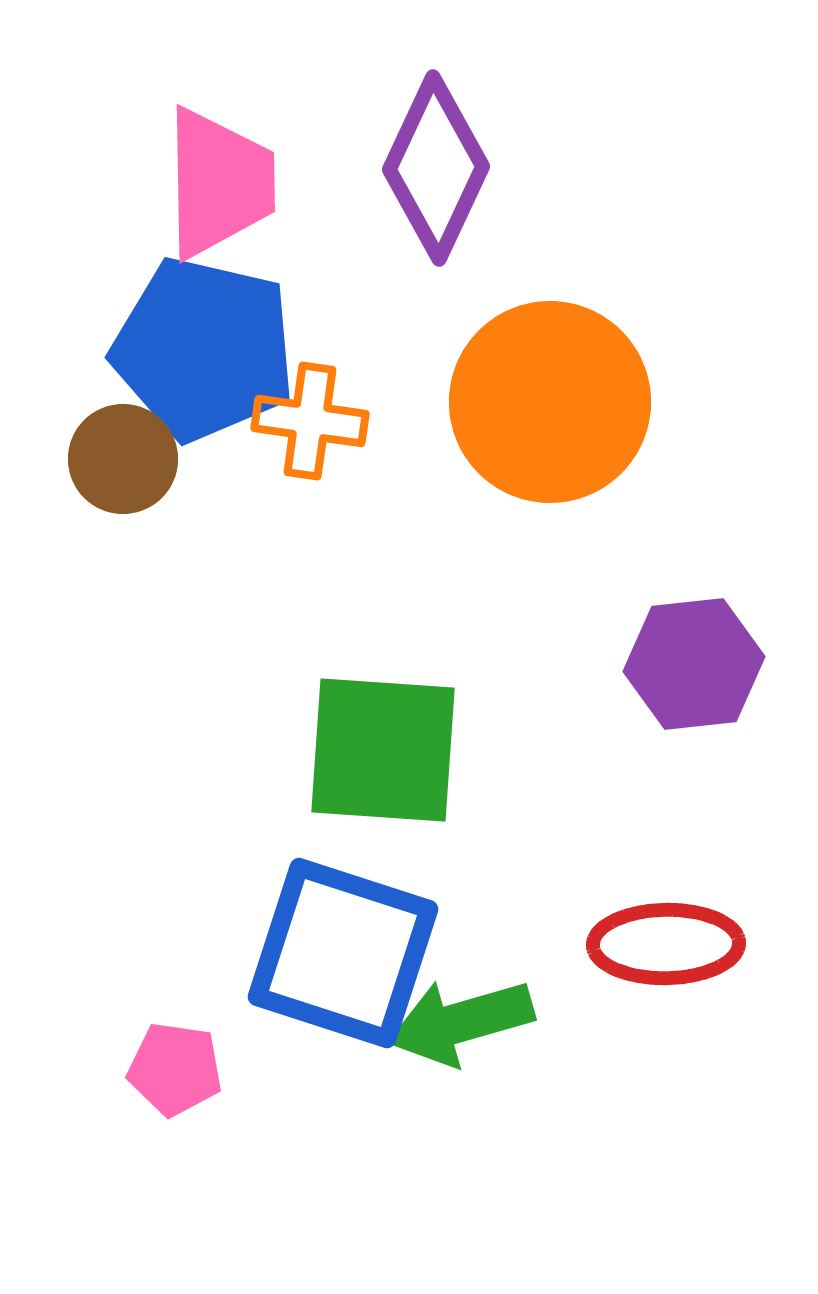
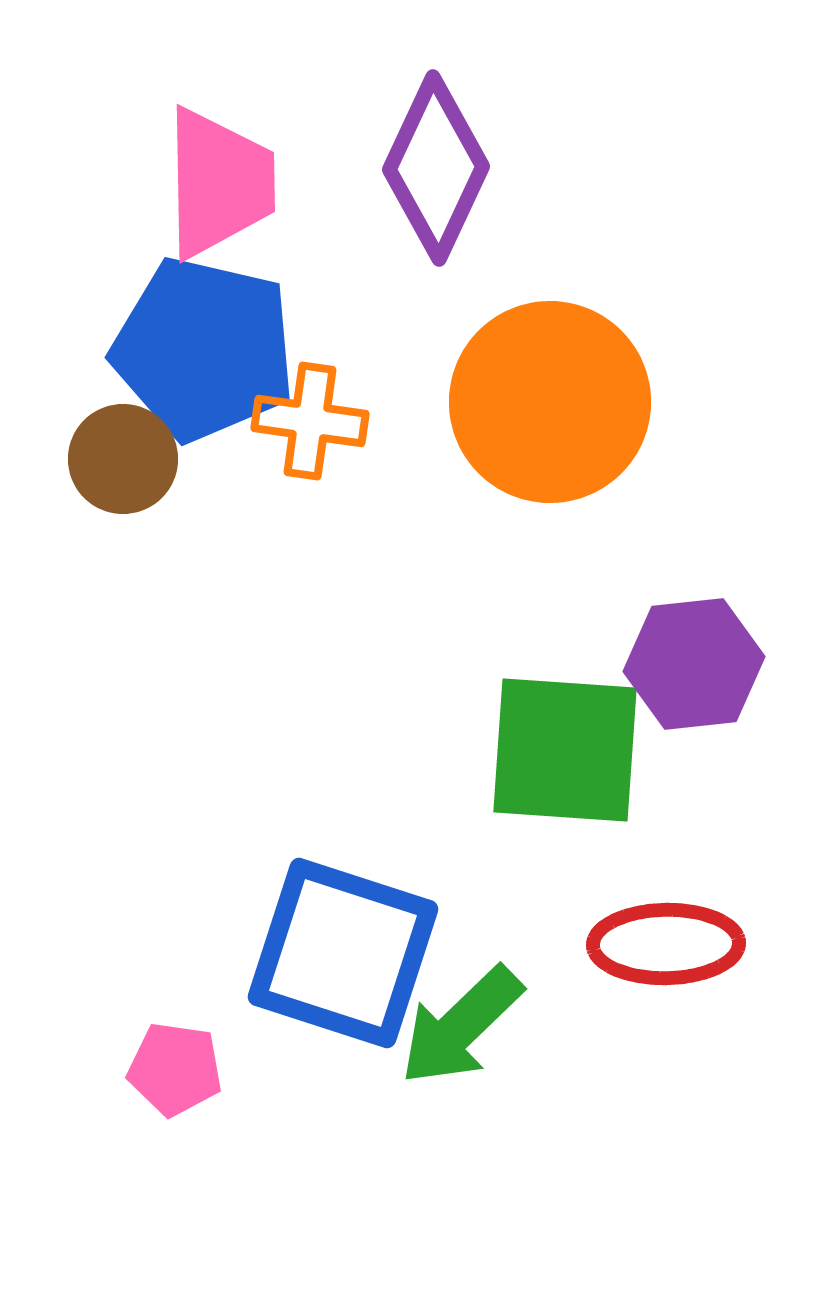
green square: moved 182 px right
green arrow: moved 4 px down; rotated 28 degrees counterclockwise
